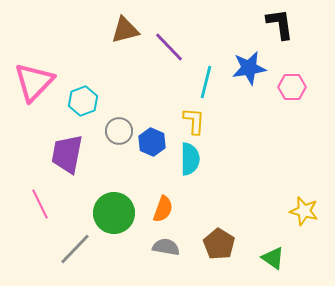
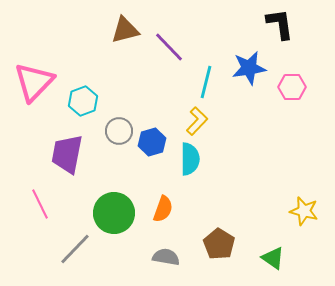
yellow L-shape: moved 3 px right; rotated 40 degrees clockwise
blue hexagon: rotated 20 degrees clockwise
gray semicircle: moved 10 px down
